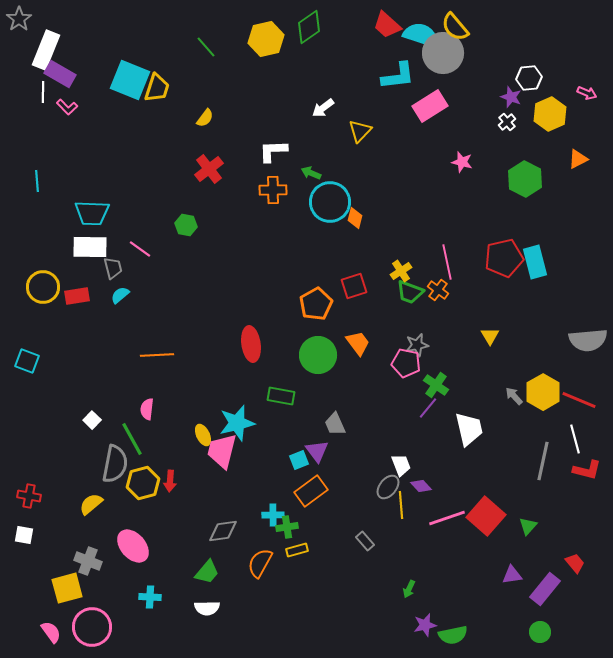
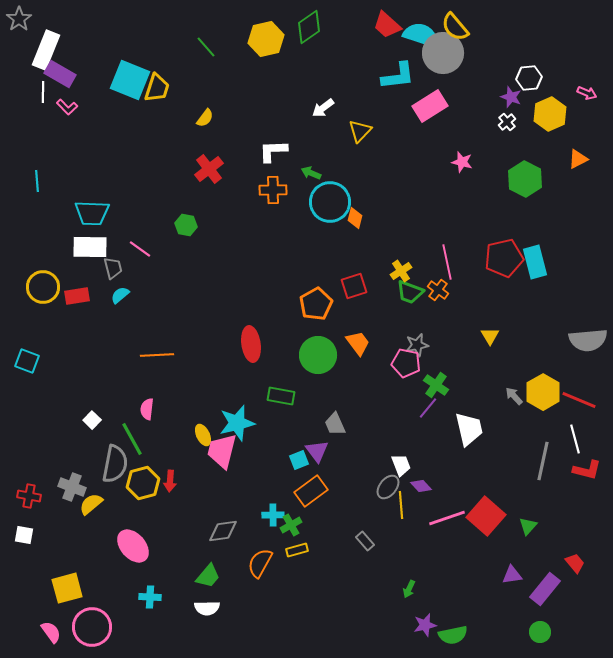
green cross at (287, 527): moved 4 px right, 2 px up; rotated 20 degrees counterclockwise
gray cross at (88, 561): moved 16 px left, 74 px up
green trapezoid at (207, 572): moved 1 px right, 4 px down
